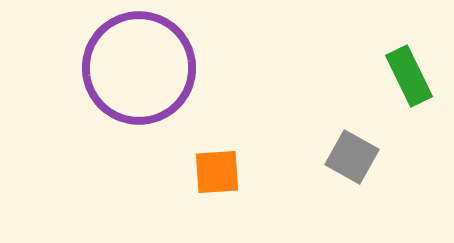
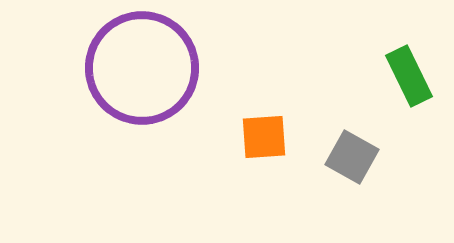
purple circle: moved 3 px right
orange square: moved 47 px right, 35 px up
